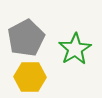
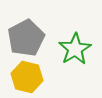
yellow hexagon: moved 3 px left; rotated 12 degrees clockwise
